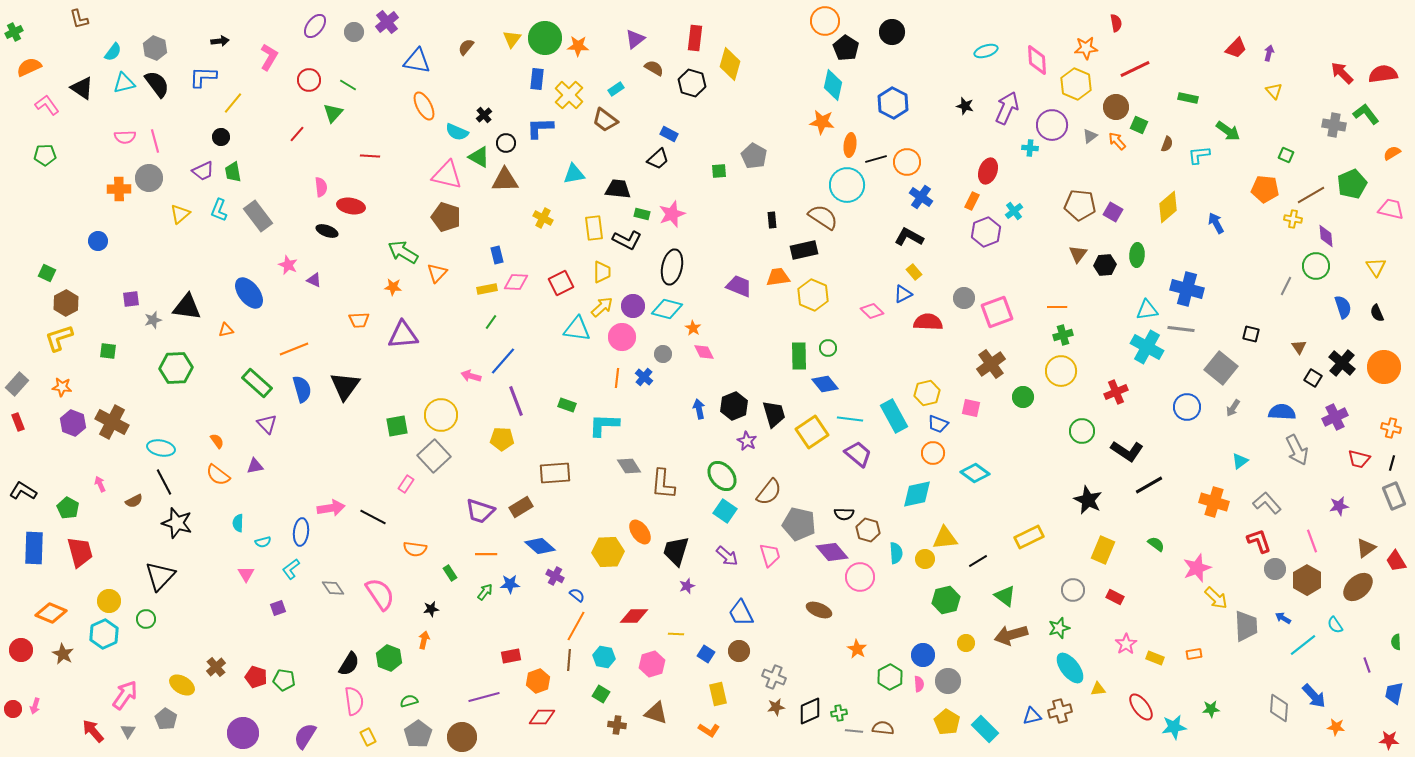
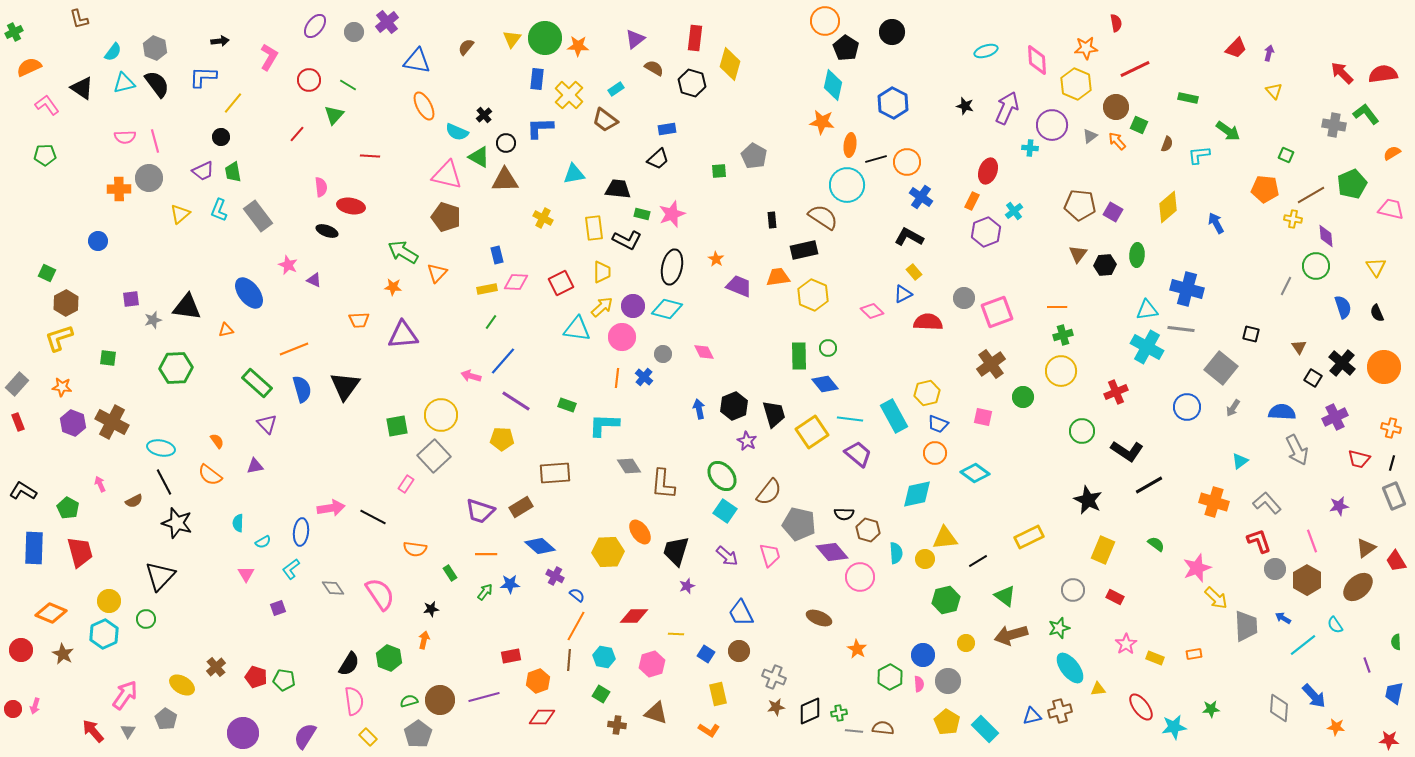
green triangle at (333, 113): moved 1 px right, 2 px down
blue rectangle at (669, 134): moved 2 px left, 5 px up; rotated 36 degrees counterclockwise
orange star at (693, 328): moved 23 px right, 69 px up
green square at (108, 351): moved 7 px down
purple line at (516, 401): rotated 36 degrees counterclockwise
pink square at (971, 408): moved 12 px right, 9 px down
orange circle at (933, 453): moved 2 px right
orange semicircle at (218, 475): moved 8 px left
cyan semicircle at (263, 542): rotated 14 degrees counterclockwise
brown ellipse at (819, 610): moved 8 px down
yellow rectangle at (368, 737): rotated 18 degrees counterclockwise
brown circle at (462, 737): moved 22 px left, 37 px up
